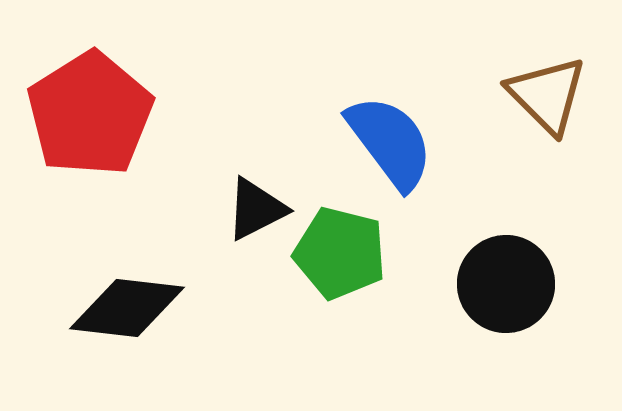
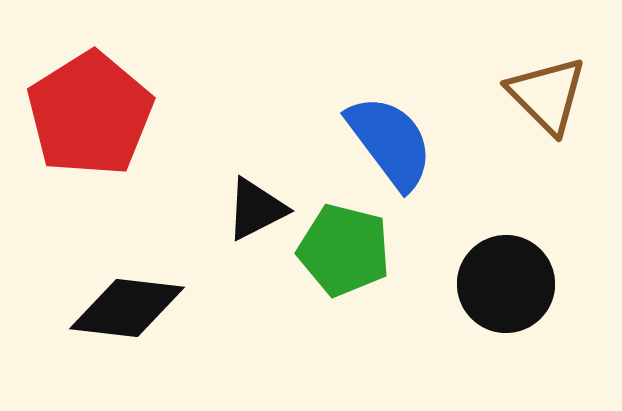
green pentagon: moved 4 px right, 3 px up
